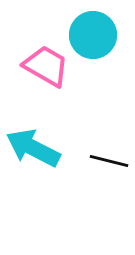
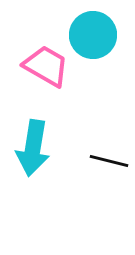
cyan arrow: rotated 108 degrees counterclockwise
